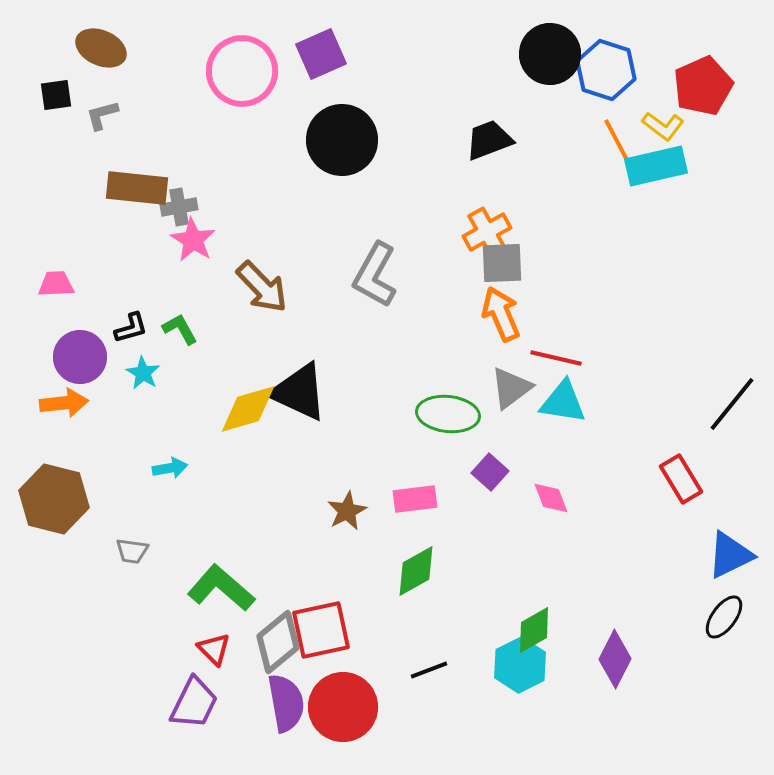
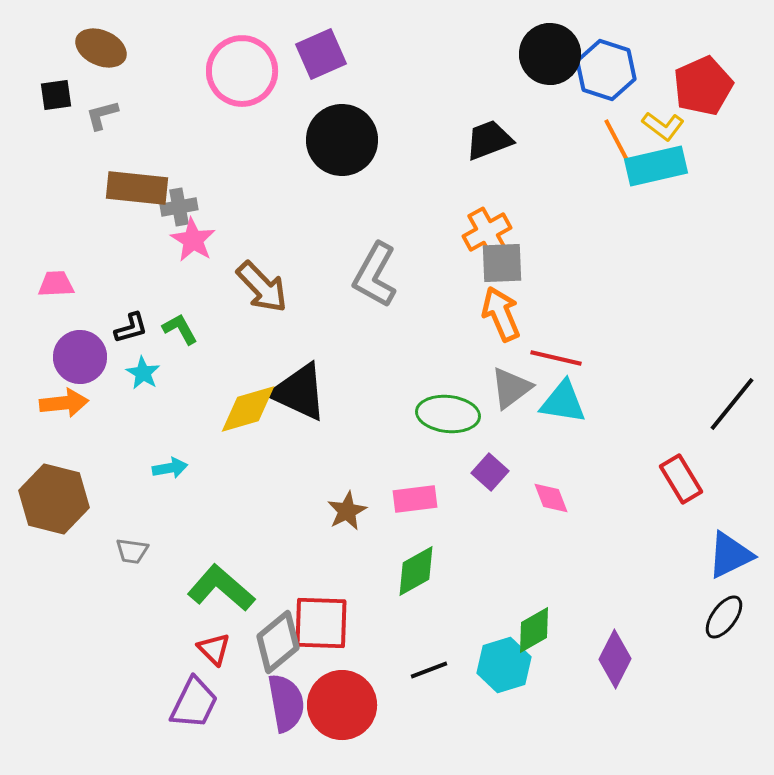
red square at (321, 630): moved 7 px up; rotated 14 degrees clockwise
cyan hexagon at (520, 665): moved 16 px left; rotated 10 degrees clockwise
red circle at (343, 707): moved 1 px left, 2 px up
